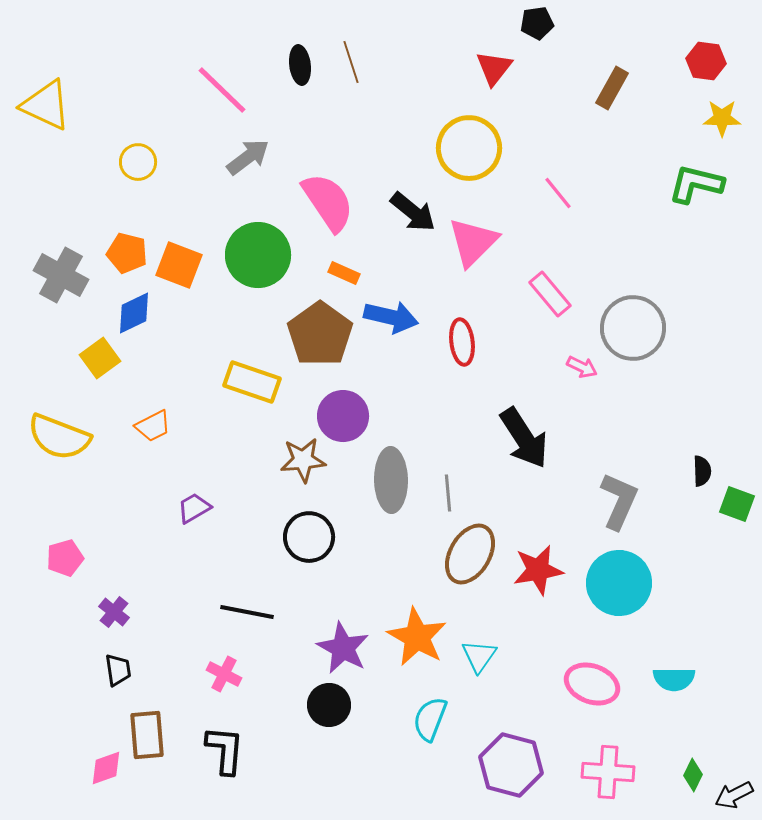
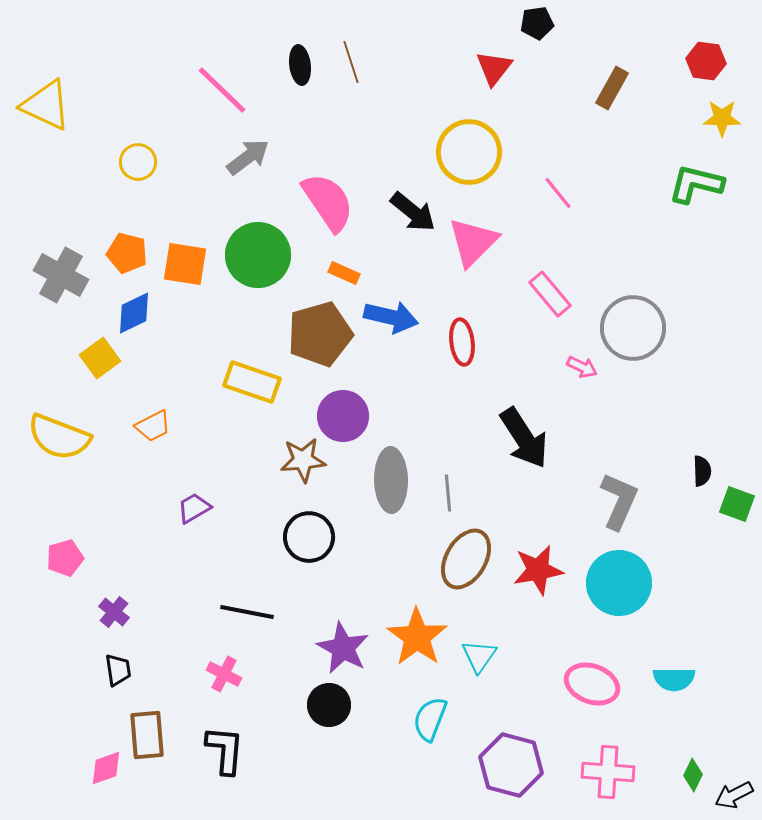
yellow circle at (469, 148): moved 4 px down
orange square at (179, 265): moved 6 px right, 1 px up; rotated 12 degrees counterclockwise
brown pentagon at (320, 334): rotated 20 degrees clockwise
brown ellipse at (470, 554): moved 4 px left, 5 px down
orange star at (417, 637): rotated 6 degrees clockwise
